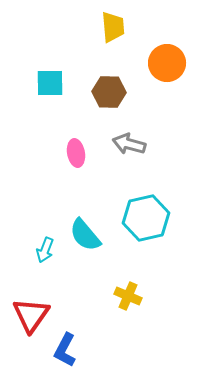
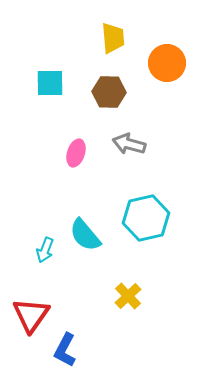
yellow trapezoid: moved 11 px down
pink ellipse: rotated 28 degrees clockwise
yellow cross: rotated 24 degrees clockwise
